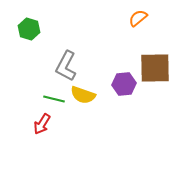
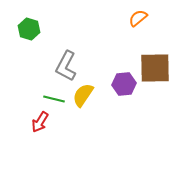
yellow semicircle: rotated 105 degrees clockwise
red arrow: moved 2 px left, 2 px up
